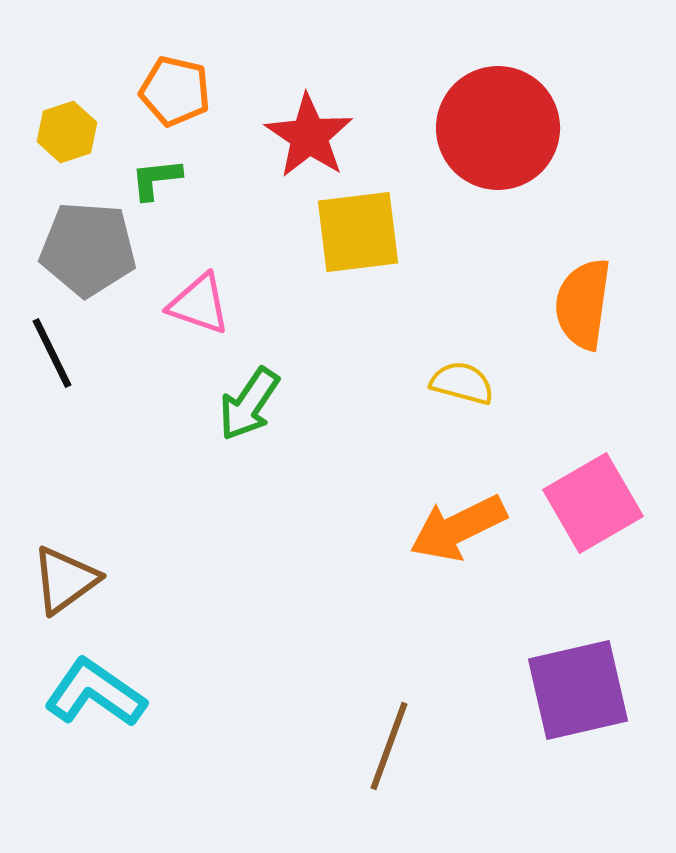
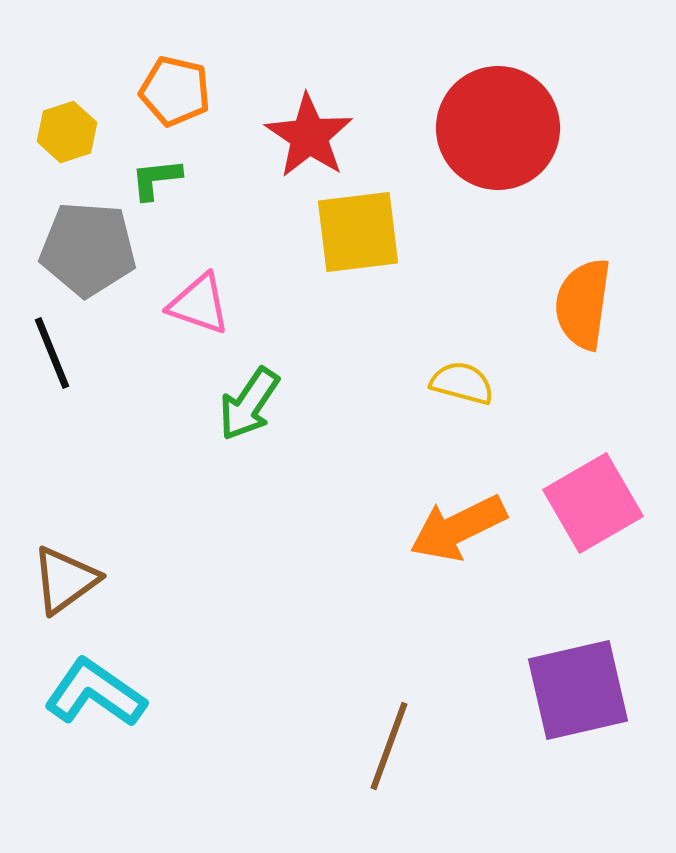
black line: rotated 4 degrees clockwise
